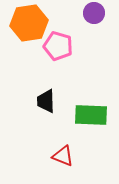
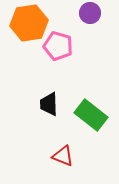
purple circle: moved 4 px left
black trapezoid: moved 3 px right, 3 px down
green rectangle: rotated 36 degrees clockwise
